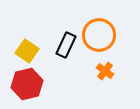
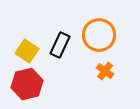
black rectangle: moved 6 px left
